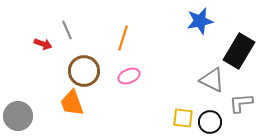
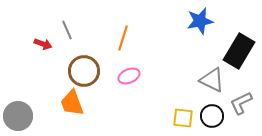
gray L-shape: rotated 20 degrees counterclockwise
black circle: moved 2 px right, 6 px up
